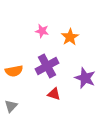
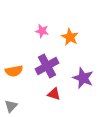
orange star: rotated 12 degrees counterclockwise
purple star: moved 2 px left
